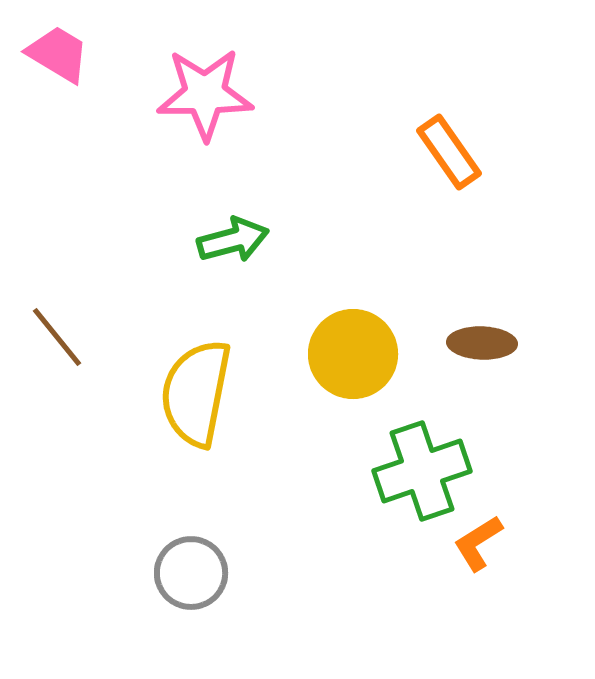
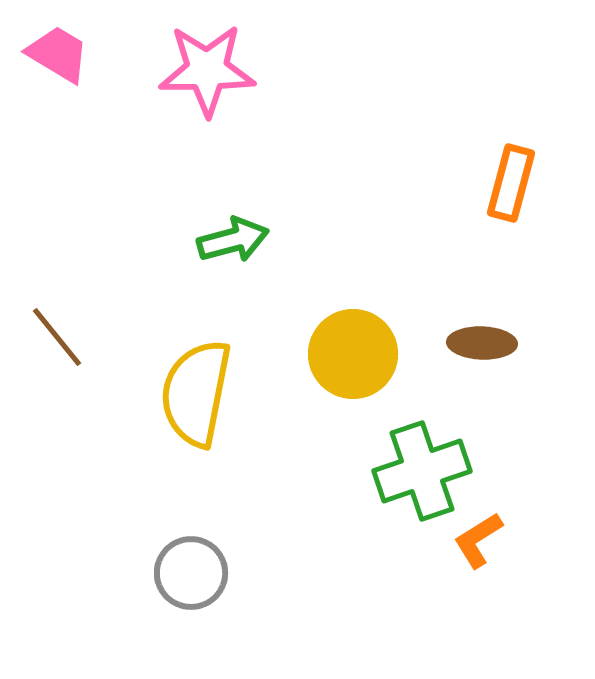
pink star: moved 2 px right, 24 px up
orange rectangle: moved 62 px right, 31 px down; rotated 50 degrees clockwise
orange L-shape: moved 3 px up
